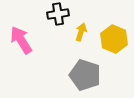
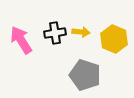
black cross: moved 3 px left, 19 px down
yellow arrow: rotated 78 degrees clockwise
